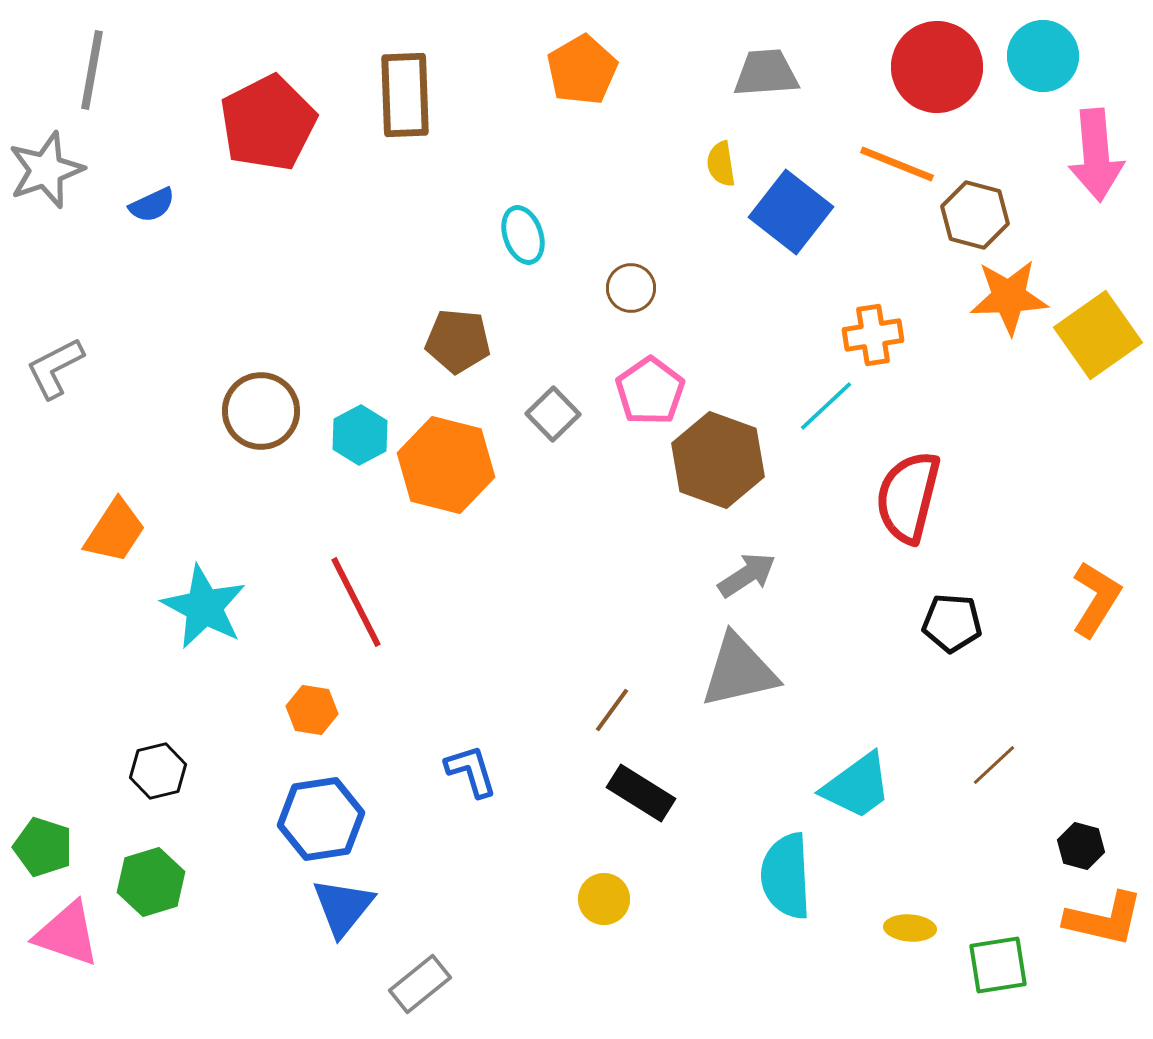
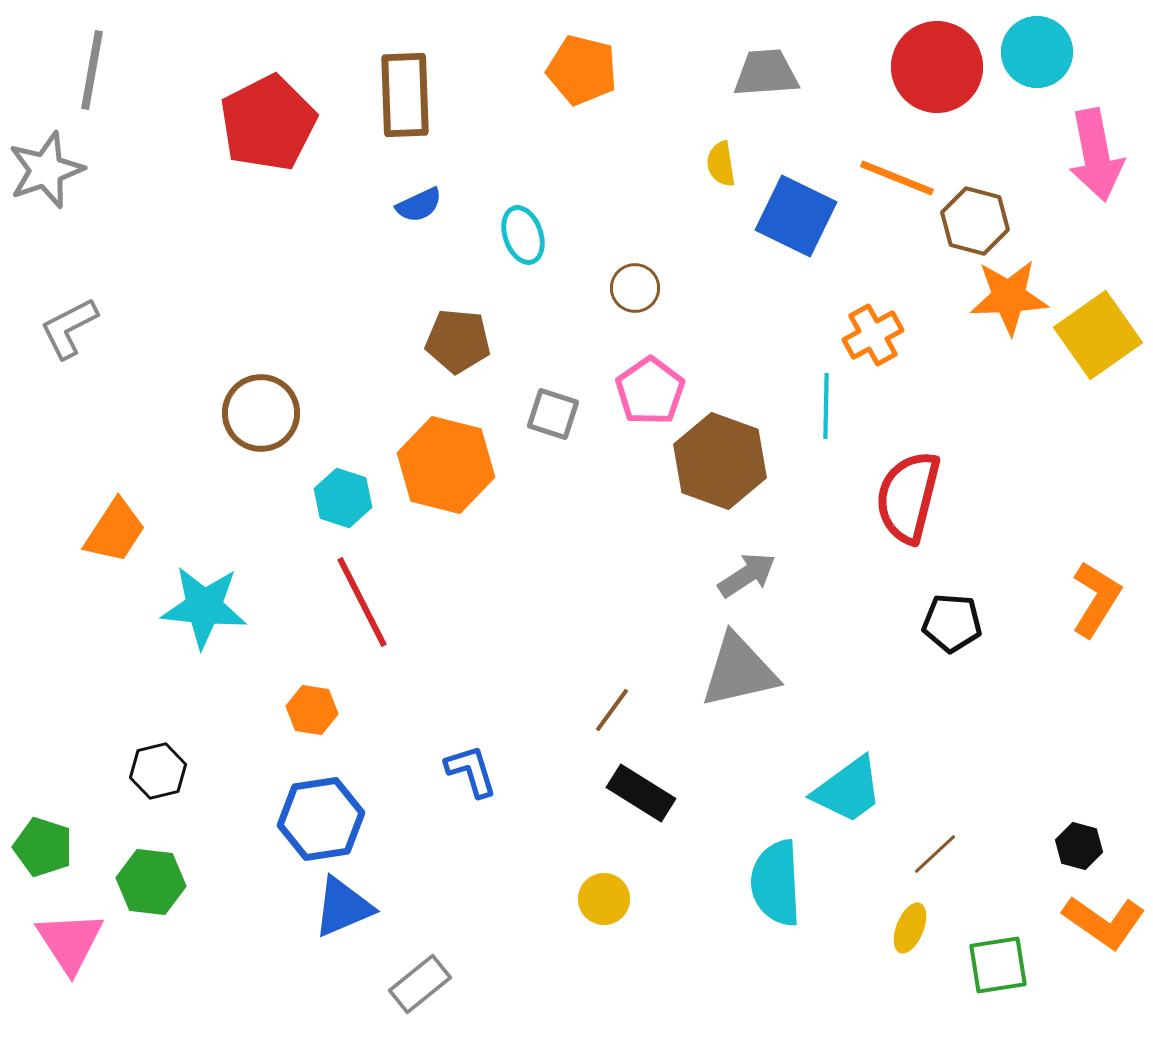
cyan circle at (1043, 56): moved 6 px left, 4 px up
orange pentagon at (582, 70): rotated 28 degrees counterclockwise
pink arrow at (1096, 155): rotated 6 degrees counterclockwise
orange line at (897, 164): moved 14 px down
blue semicircle at (152, 205): moved 267 px right
blue square at (791, 212): moved 5 px right, 4 px down; rotated 12 degrees counterclockwise
brown hexagon at (975, 215): moved 6 px down
brown circle at (631, 288): moved 4 px right
orange cross at (873, 335): rotated 20 degrees counterclockwise
gray L-shape at (55, 368): moved 14 px right, 40 px up
cyan line at (826, 406): rotated 46 degrees counterclockwise
brown circle at (261, 411): moved 2 px down
gray square at (553, 414): rotated 28 degrees counterclockwise
cyan hexagon at (360, 435): moved 17 px left, 63 px down; rotated 14 degrees counterclockwise
brown hexagon at (718, 460): moved 2 px right, 1 px down
red line at (356, 602): moved 6 px right
cyan star at (204, 607): rotated 22 degrees counterclockwise
brown line at (994, 765): moved 59 px left, 89 px down
cyan trapezoid at (857, 786): moved 9 px left, 4 px down
black hexagon at (1081, 846): moved 2 px left
cyan semicircle at (786, 876): moved 10 px left, 7 px down
green hexagon at (151, 882): rotated 24 degrees clockwise
blue triangle at (343, 907): rotated 28 degrees clockwise
orange L-shape at (1104, 919): moved 3 px down; rotated 22 degrees clockwise
yellow ellipse at (910, 928): rotated 72 degrees counterclockwise
pink triangle at (67, 934): moved 3 px right, 8 px down; rotated 38 degrees clockwise
